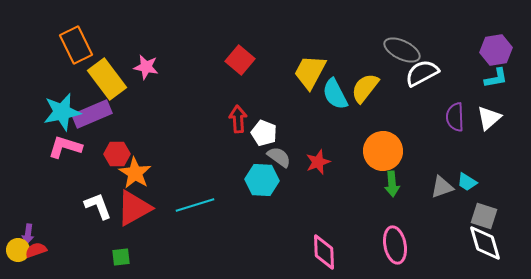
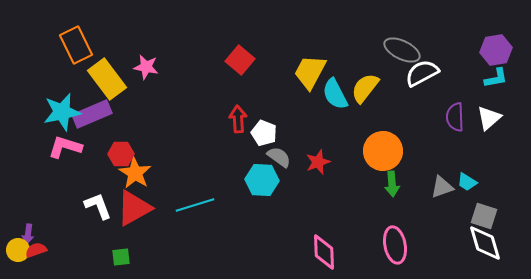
red hexagon: moved 4 px right
